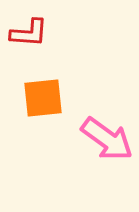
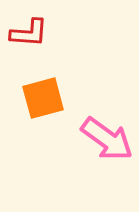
orange square: rotated 9 degrees counterclockwise
